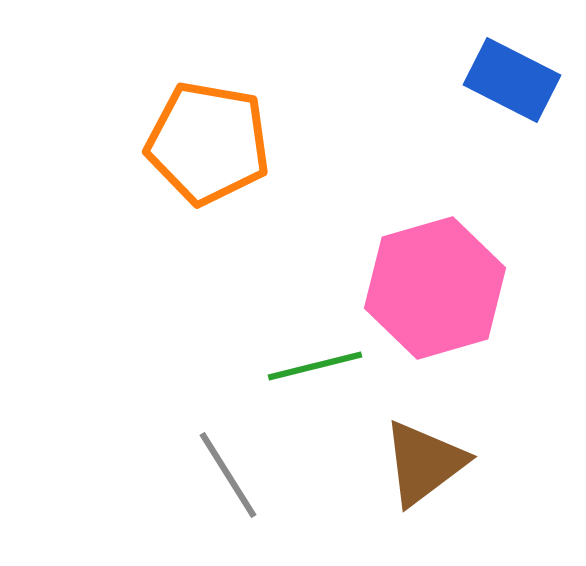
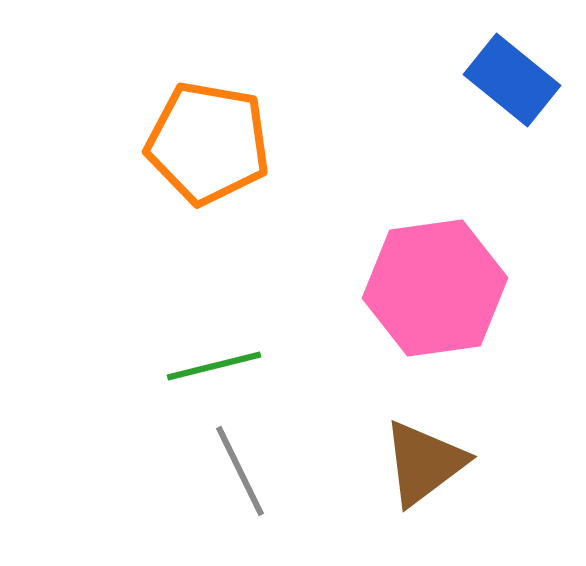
blue rectangle: rotated 12 degrees clockwise
pink hexagon: rotated 8 degrees clockwise
green line: moved 101 px left
gray line: moved 12 px right, 4 px up; rotated 6 degrees clockwise
